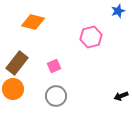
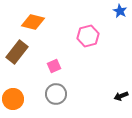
blue star: moved 2 px right; rotated 24 degrees counterclockwise
pink hexagon: moved 3 px left, 1 px up
brown rectangle: moved 11 px up
orange circle: moved 10 px down
gray circle: moved 2 px up
